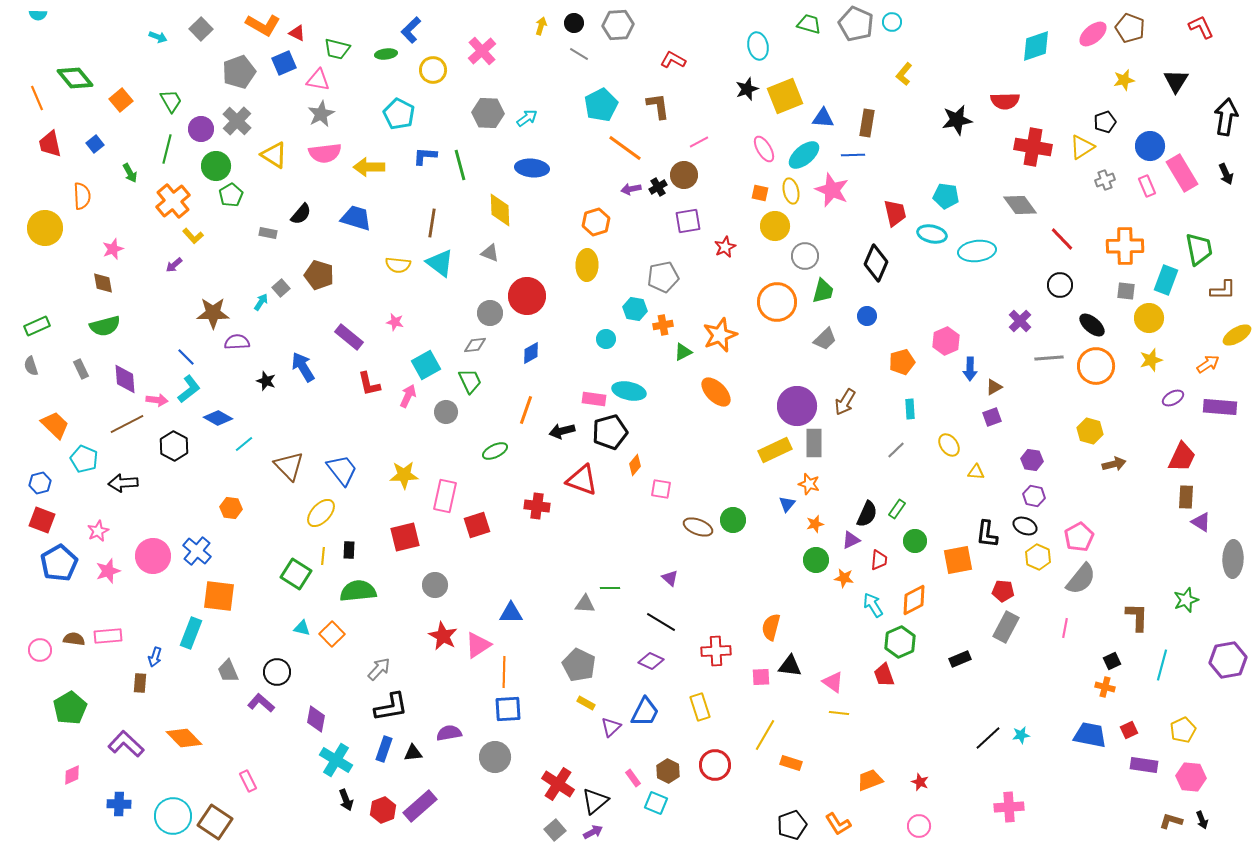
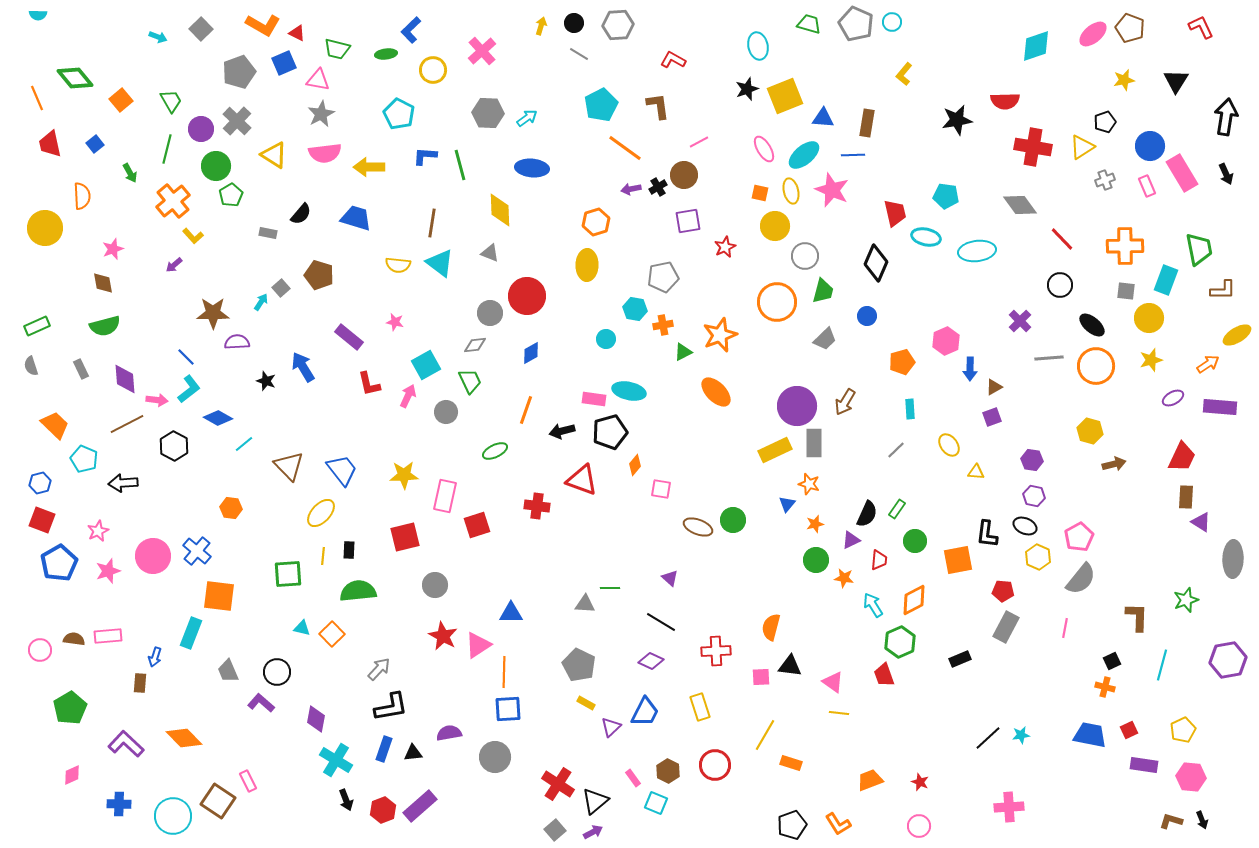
cyan ellipse at (932, 234): moved 6 px left, 3 px down
green square at (296, 574): moved 8 px left; rotated 36 degrees counterclockwise
brown square at (215, 822): moved 3 px right, 21 px up
